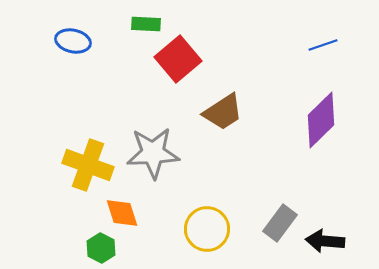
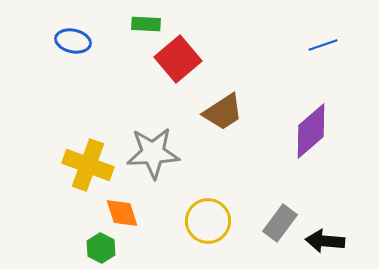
purple diamond: moved 10 px left, 11 px down; rotated 4 degrees clockwise
yellow circle: moved 1 px right, 8 px up
